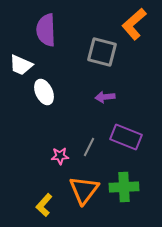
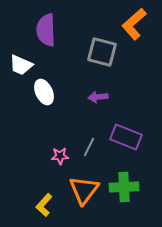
purple arrow: moved 7 px left
